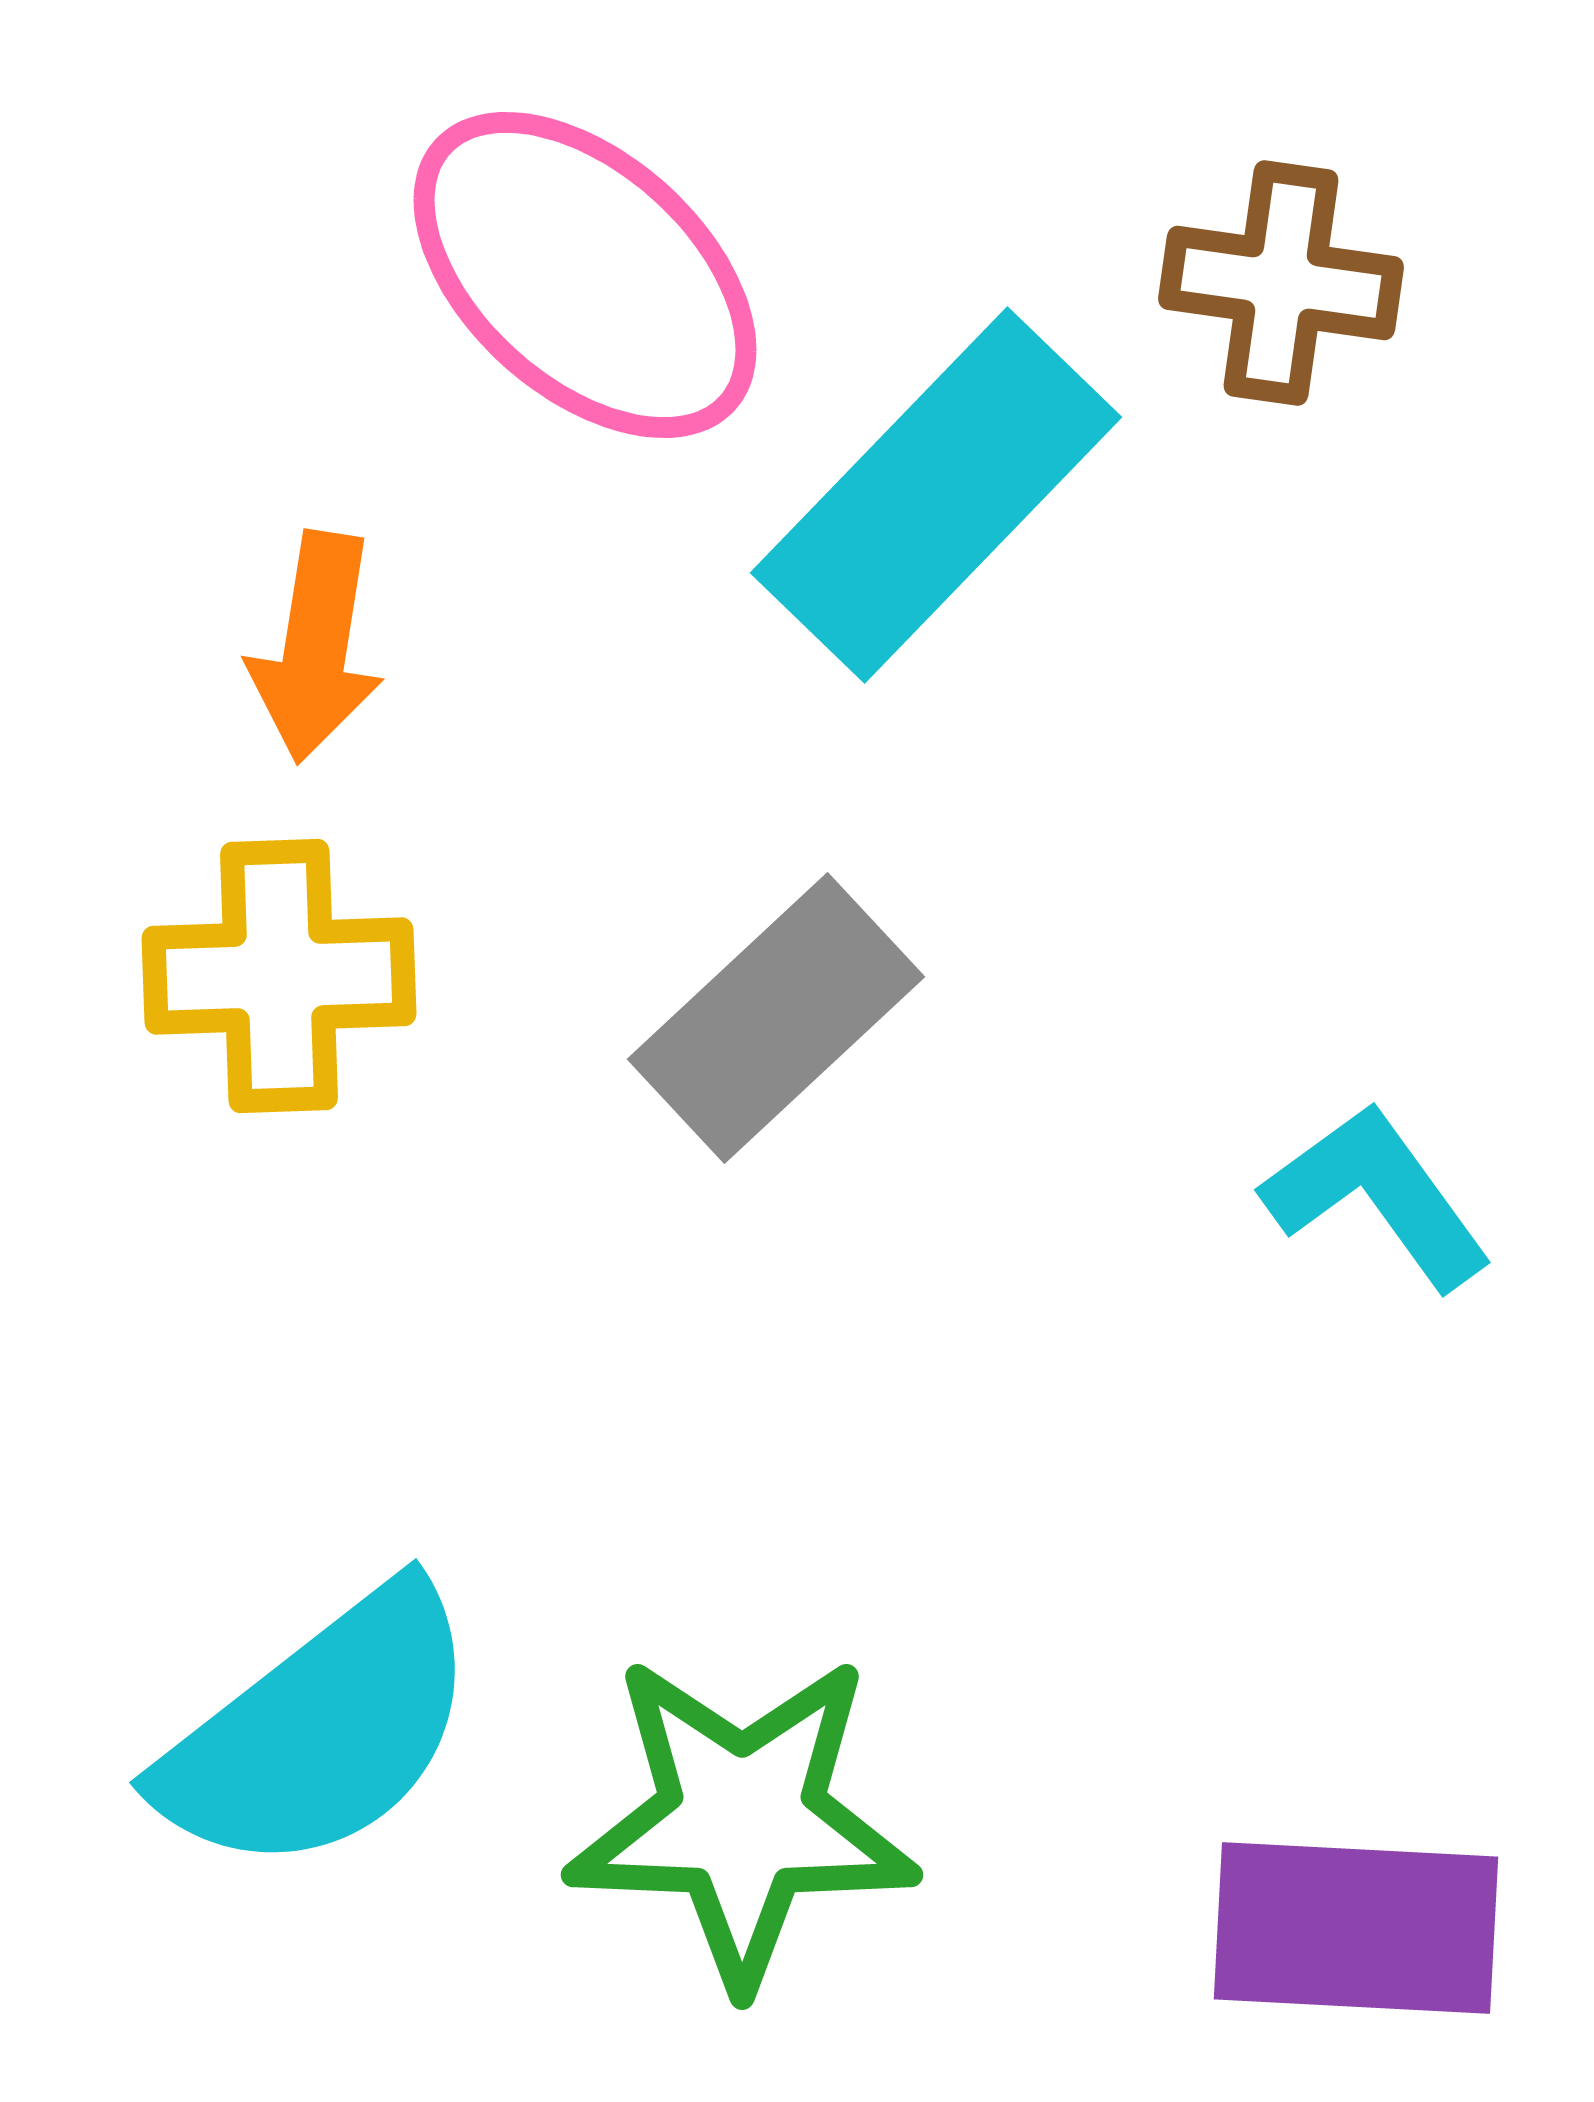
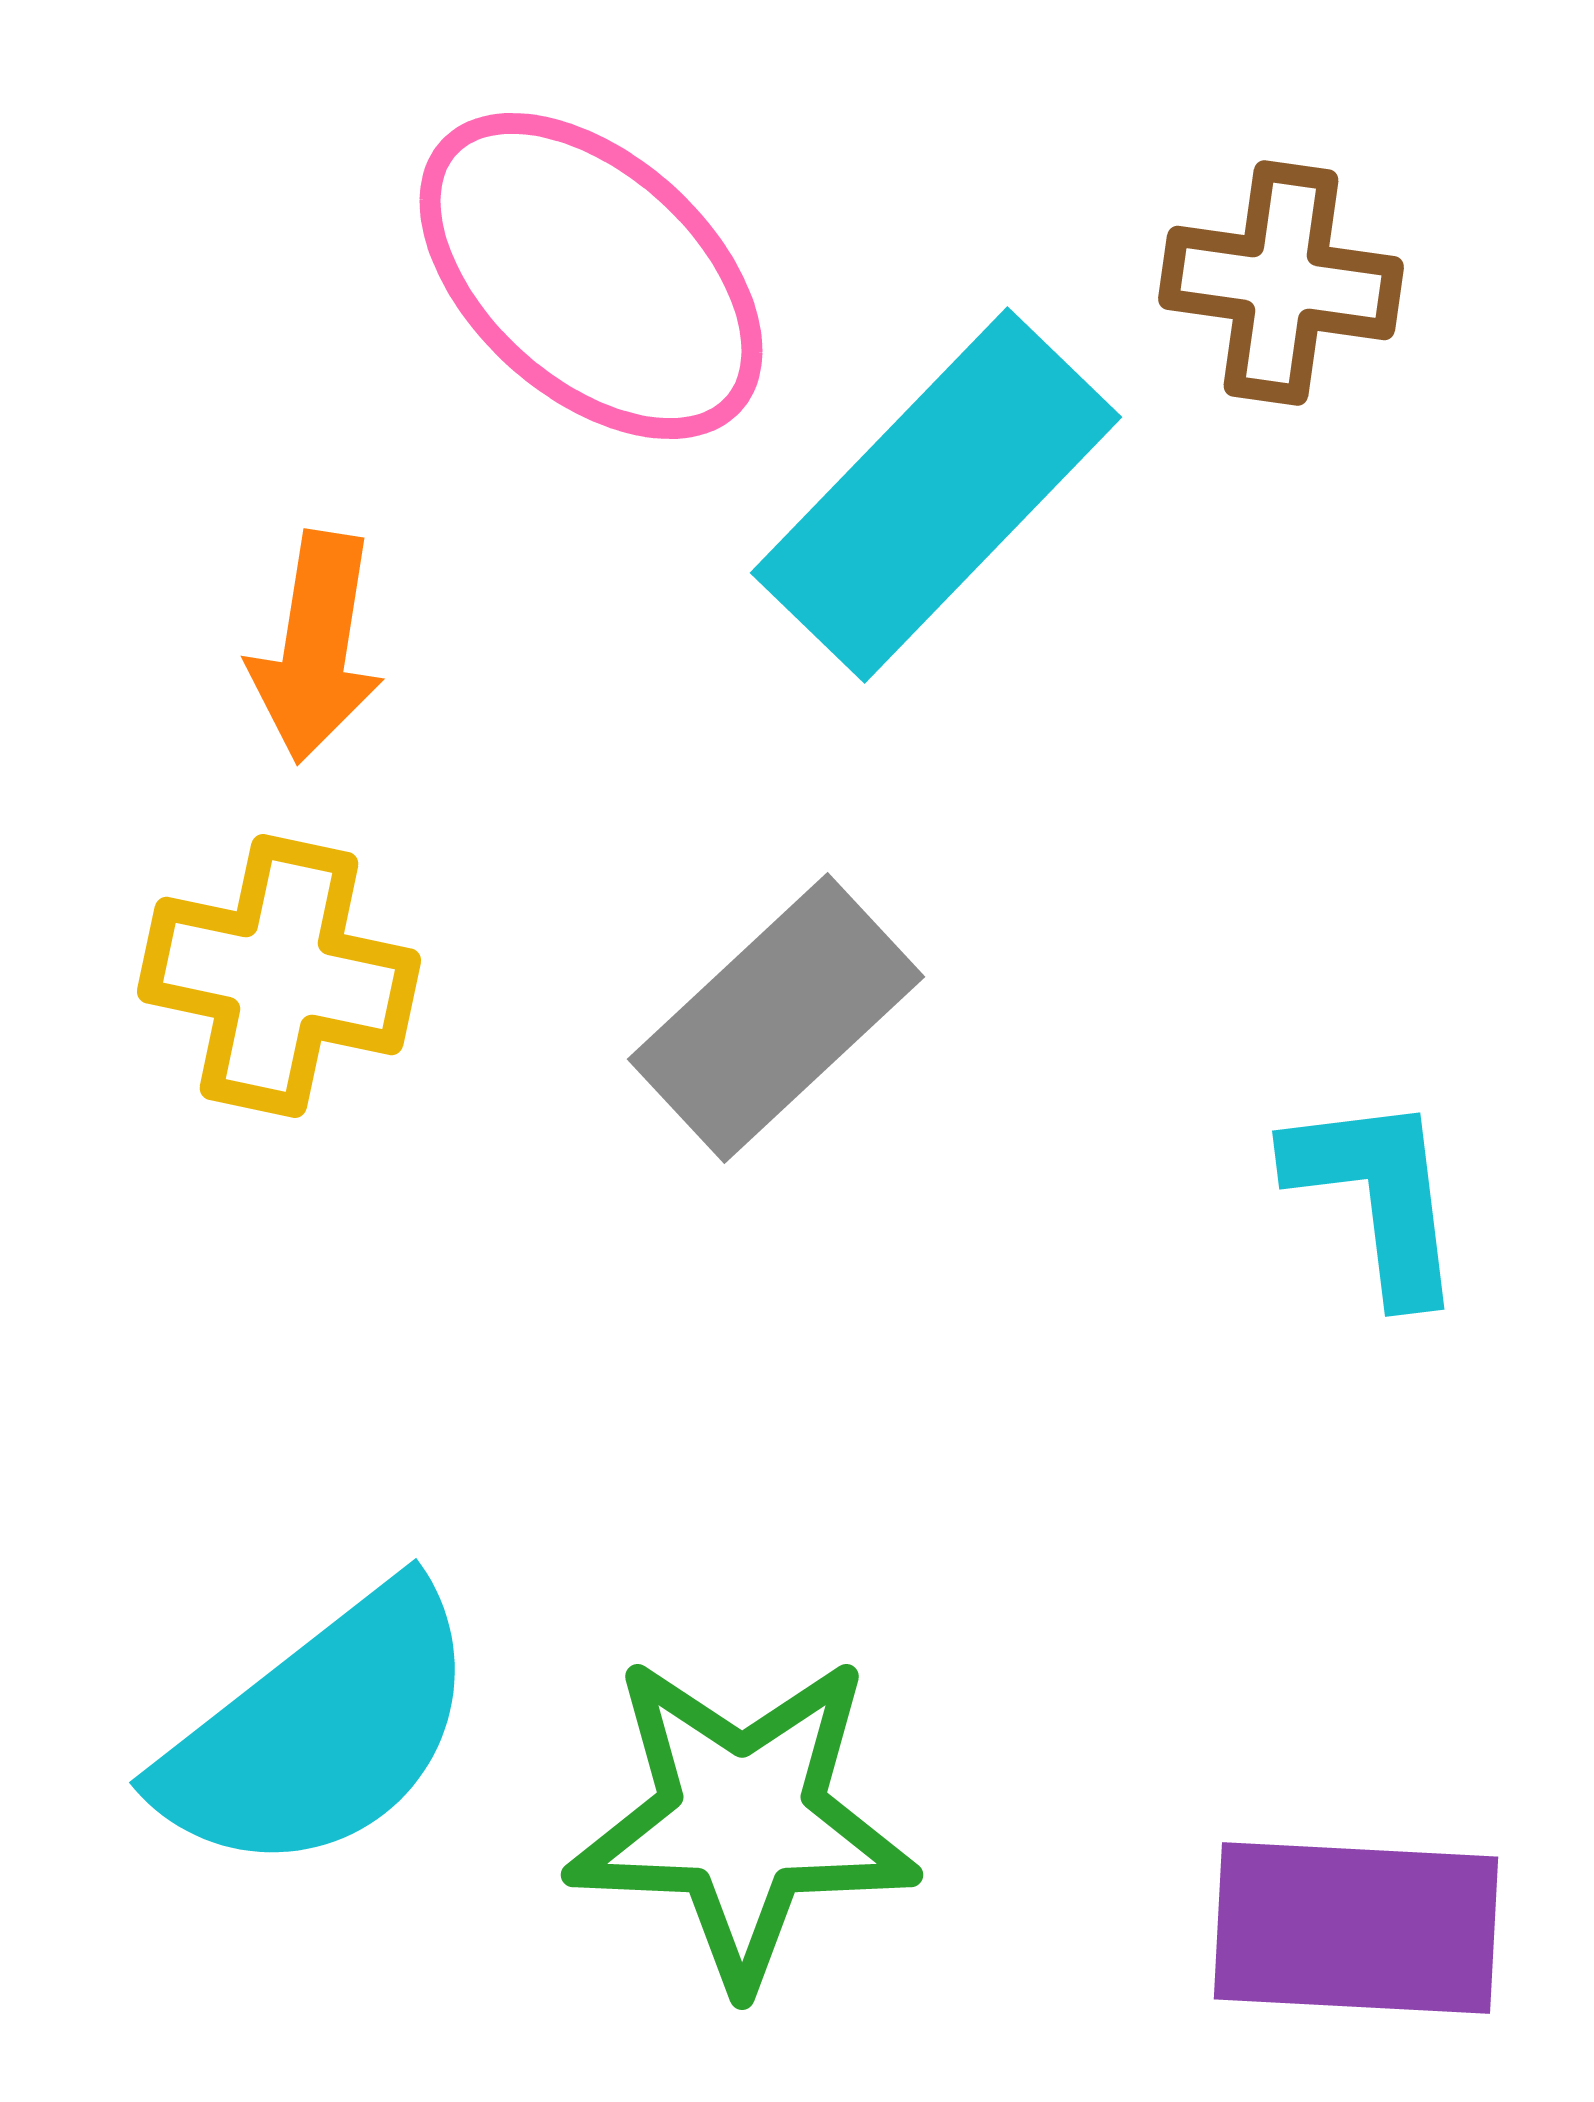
pink ellipse: moved 6 px right, 1 px down
yellow cross: rotated 14 degrees clockwise
cyan L-shape: rotated 29 degrees clockwise
